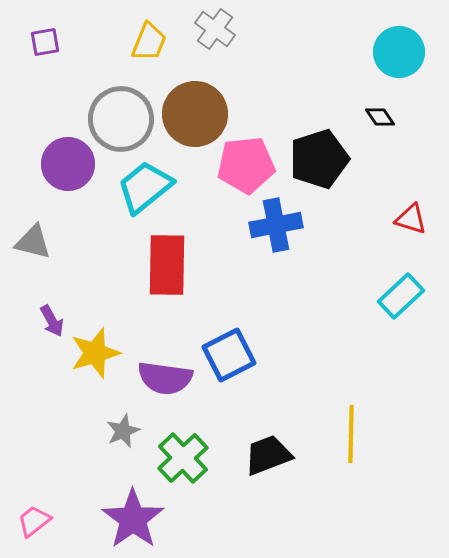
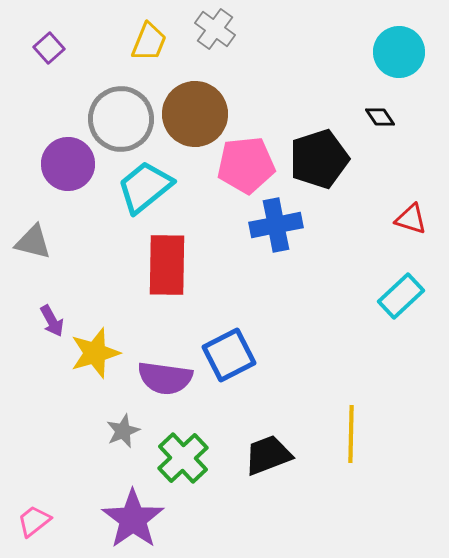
purple square: moved 4 px right, 6 px down; rotated 32 degrees counterclockwise
